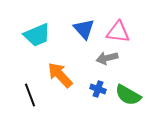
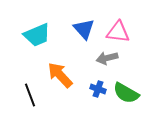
green semicircle: moved 2 px left, 2 px up
